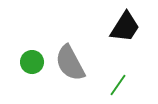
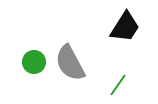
green circle: moved 2 px right
